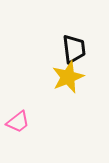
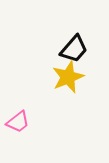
black trapezoid: rotated 48 degrees clockwise
